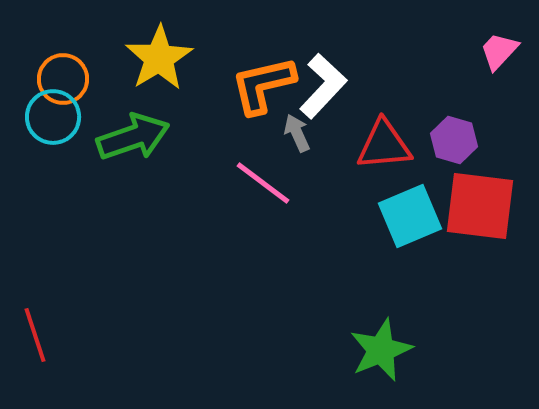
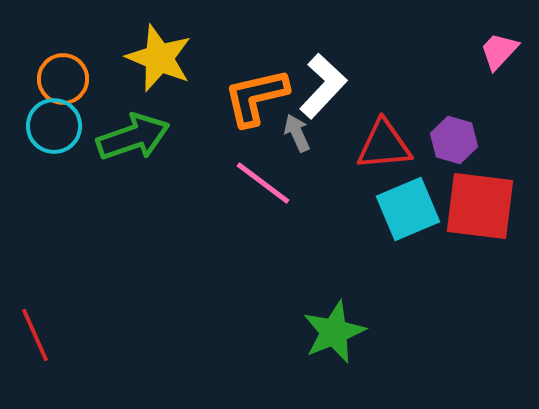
yellow star: rotated 18 degrees counterclockwise
orange L-shape: moved 7 px left, 12 px down
cyan circle: moved 1 px right, 9 px down
cyan square: moved 2 px left, 7 px up
red line: rotated 6 degrees counterclockwise
green star: moved 47 px left, 18 px up
